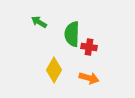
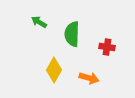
red cross: moved 18 px right
